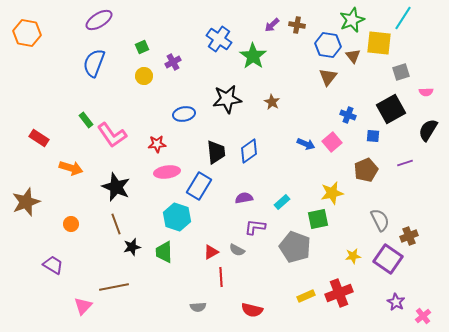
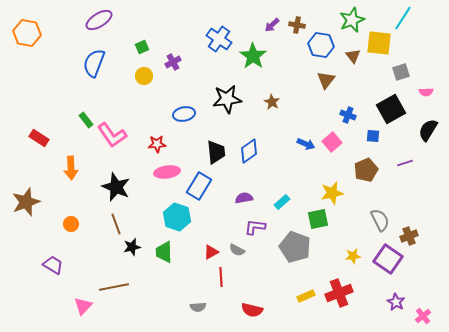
blue hexagon at (328, 45): moved 7 px left
brown triangle at (328, 77): moved 2 px left, 3 px down
orange arrow at (71, 168): rotated 70 degrees clockwise
